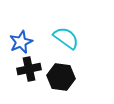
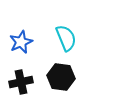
cyan semicircle: rotated 32 degrees clockwise
black cross: moved 8 px left, 13 px down
